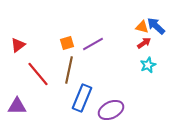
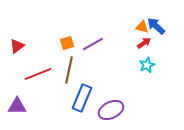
red triangle: moved 1 px left, 1 px down
cyan star: moved 1 px left
red line: rotated 72 degrees counterclockwise
